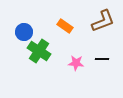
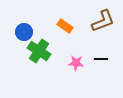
black line: moved 1 px left
